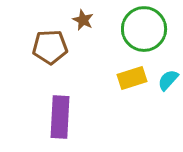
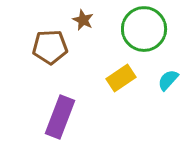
yellow rectangle: moved 11 px left; rotated 16 degrees counterclockwise
purple rectangle: rotated 18 degrees clockwise
